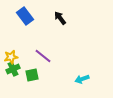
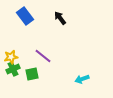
green square: moved 1 px up
